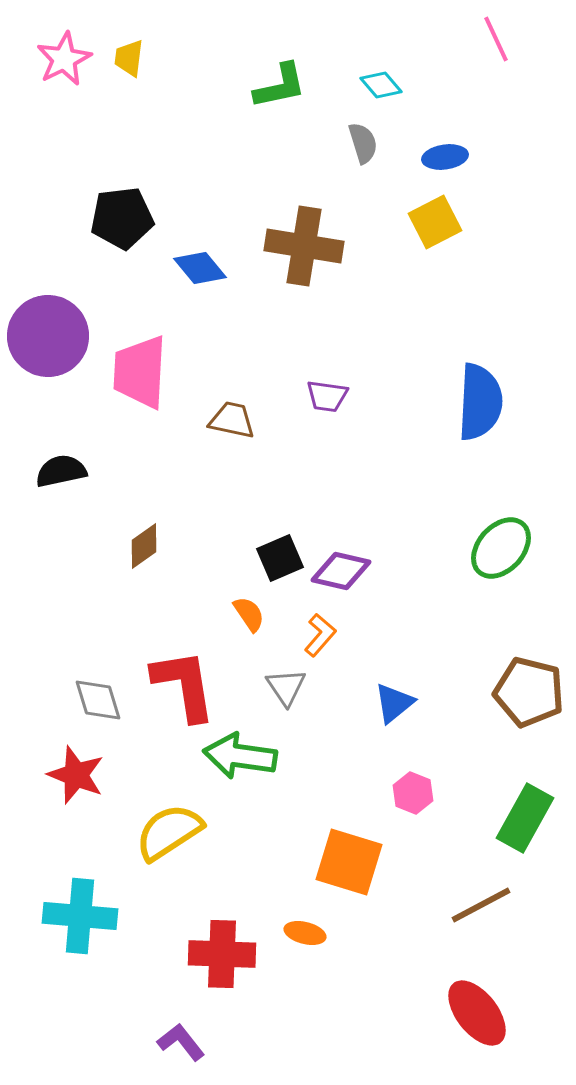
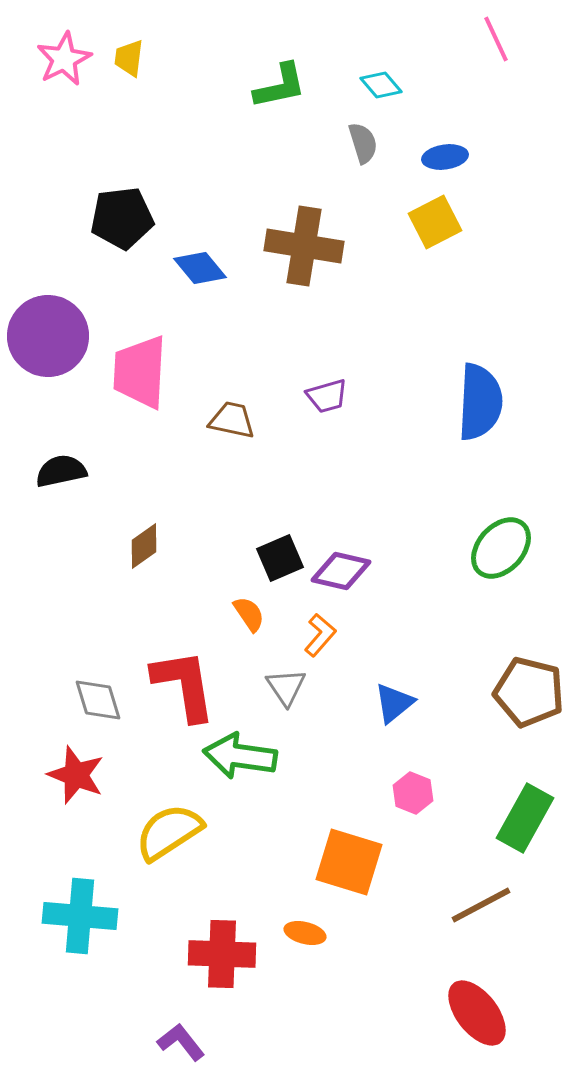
purple trapezoid: rotated 24 degrees counterclockwise
